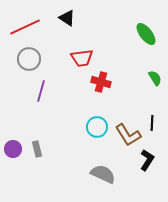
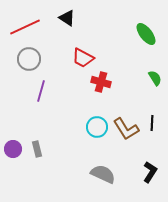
red trapezoid: moved 1 px right; rotated 35 degrees clockwise
brown L-shape: moved 2 px left, 6 px up
black L-shape: moved 3 px right, 12 px down
